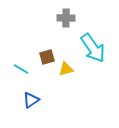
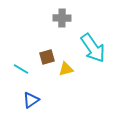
gray cross: moved 4 px left
